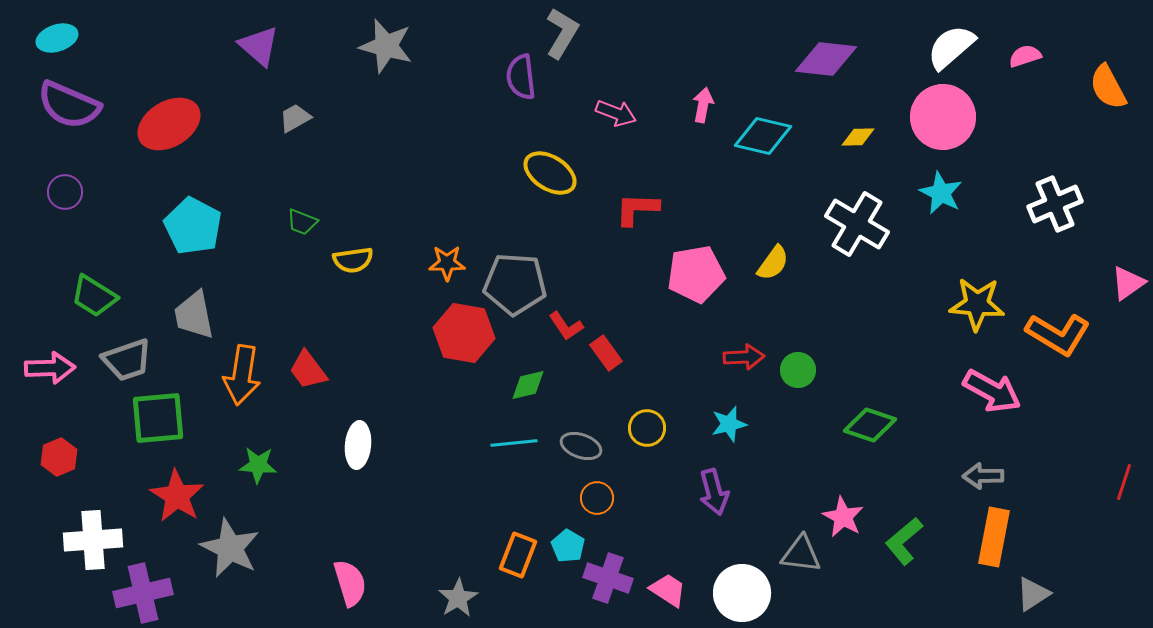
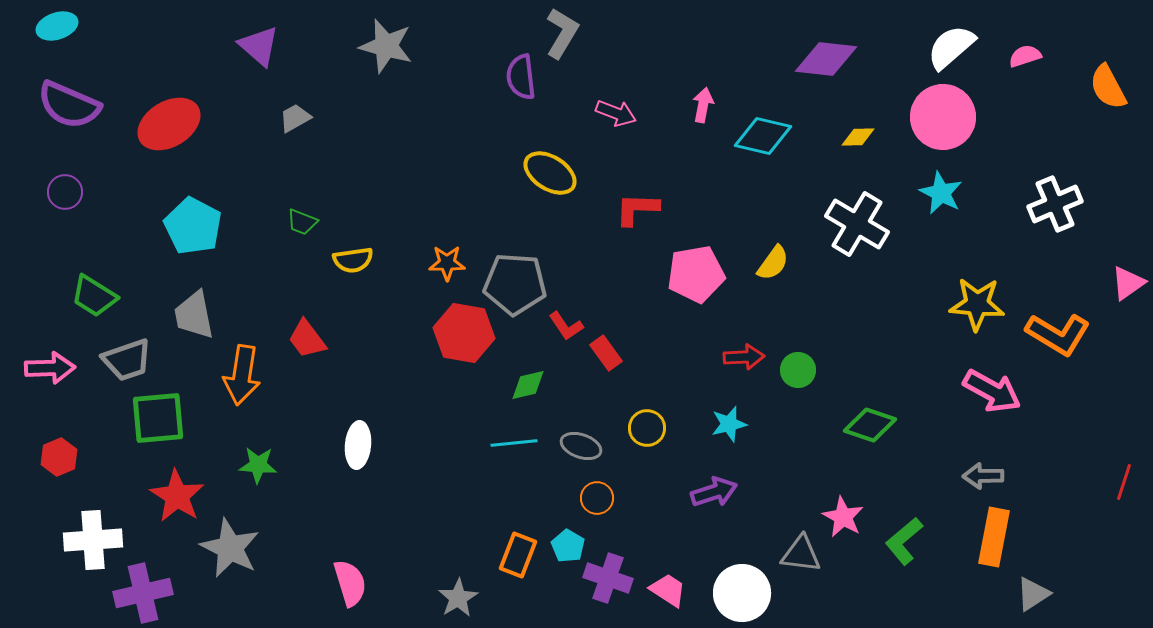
cyan ellipse at (57, 38): moved 12 px up
red trapezoid at (308, 370): moved 1 px left, 31 px up
purple arrow at (714, 492): rotated 93 degrees counterclockwise
